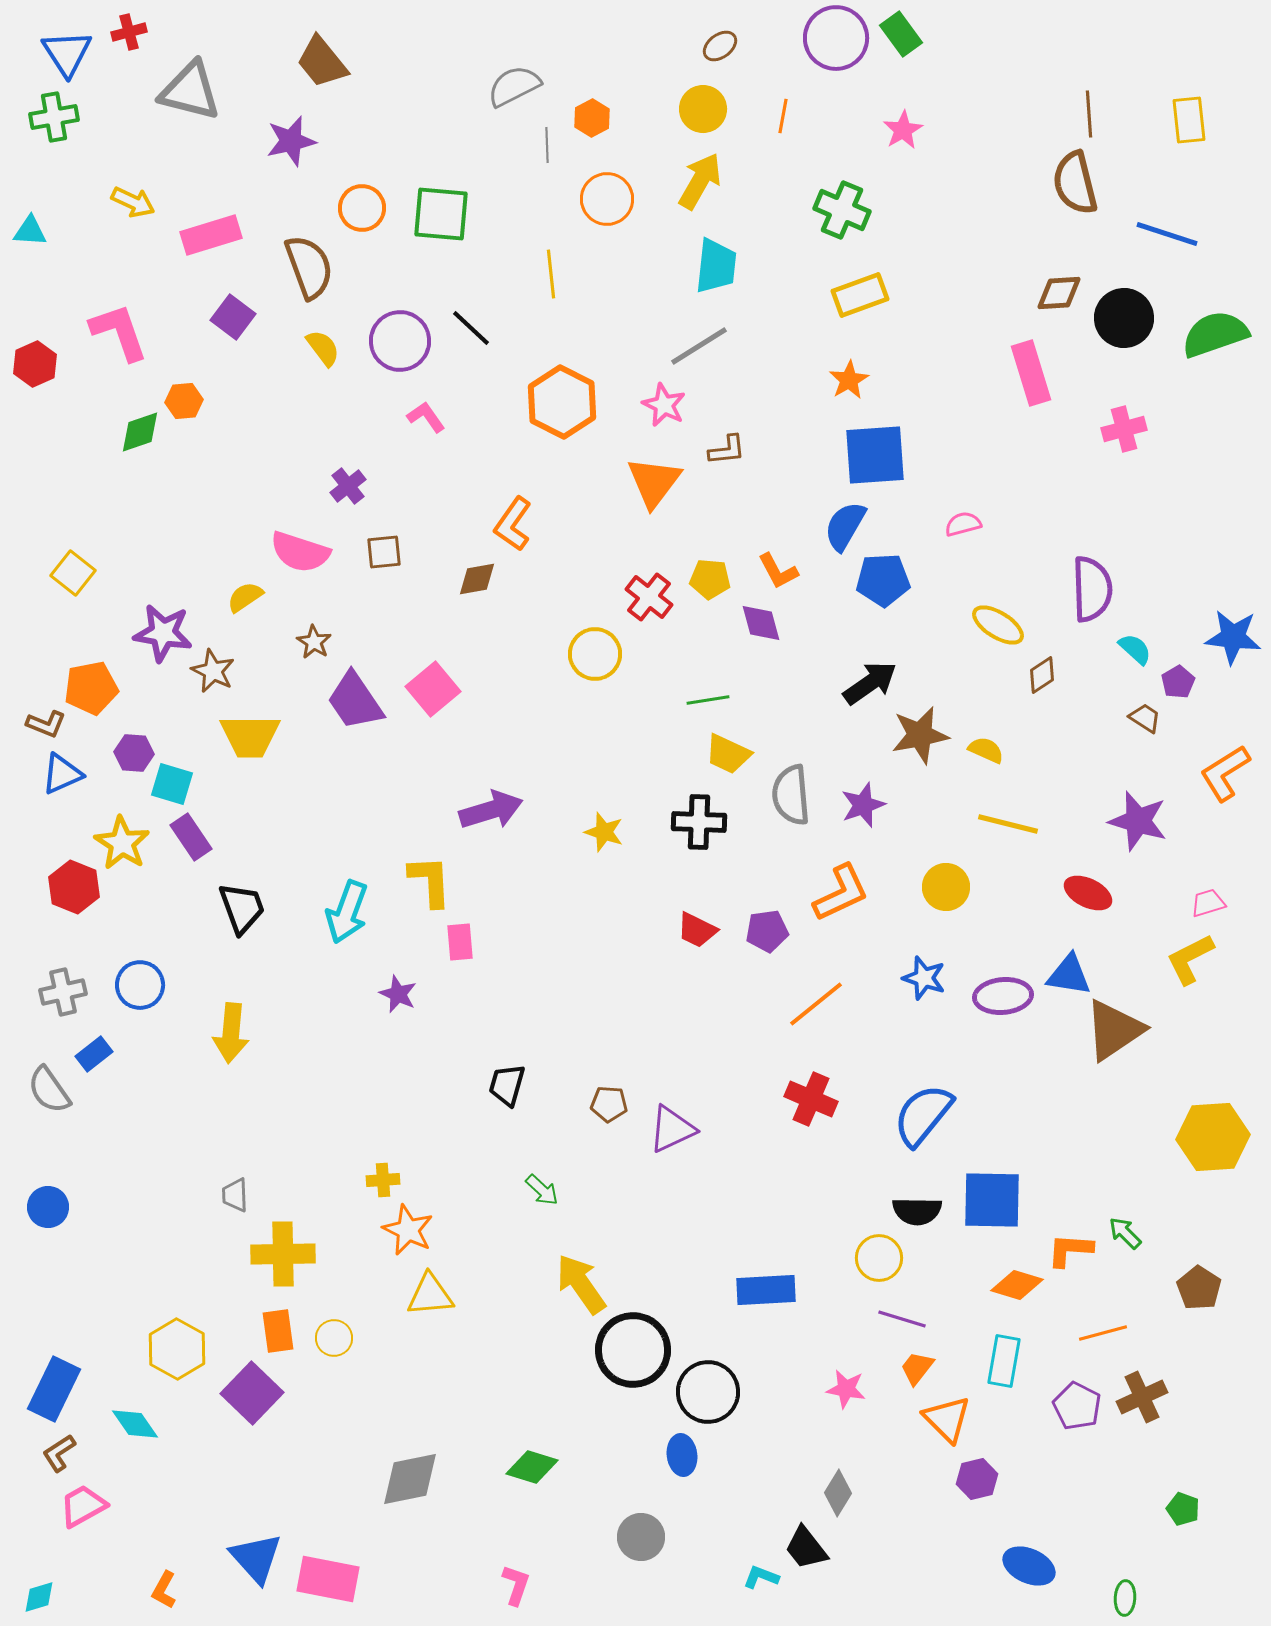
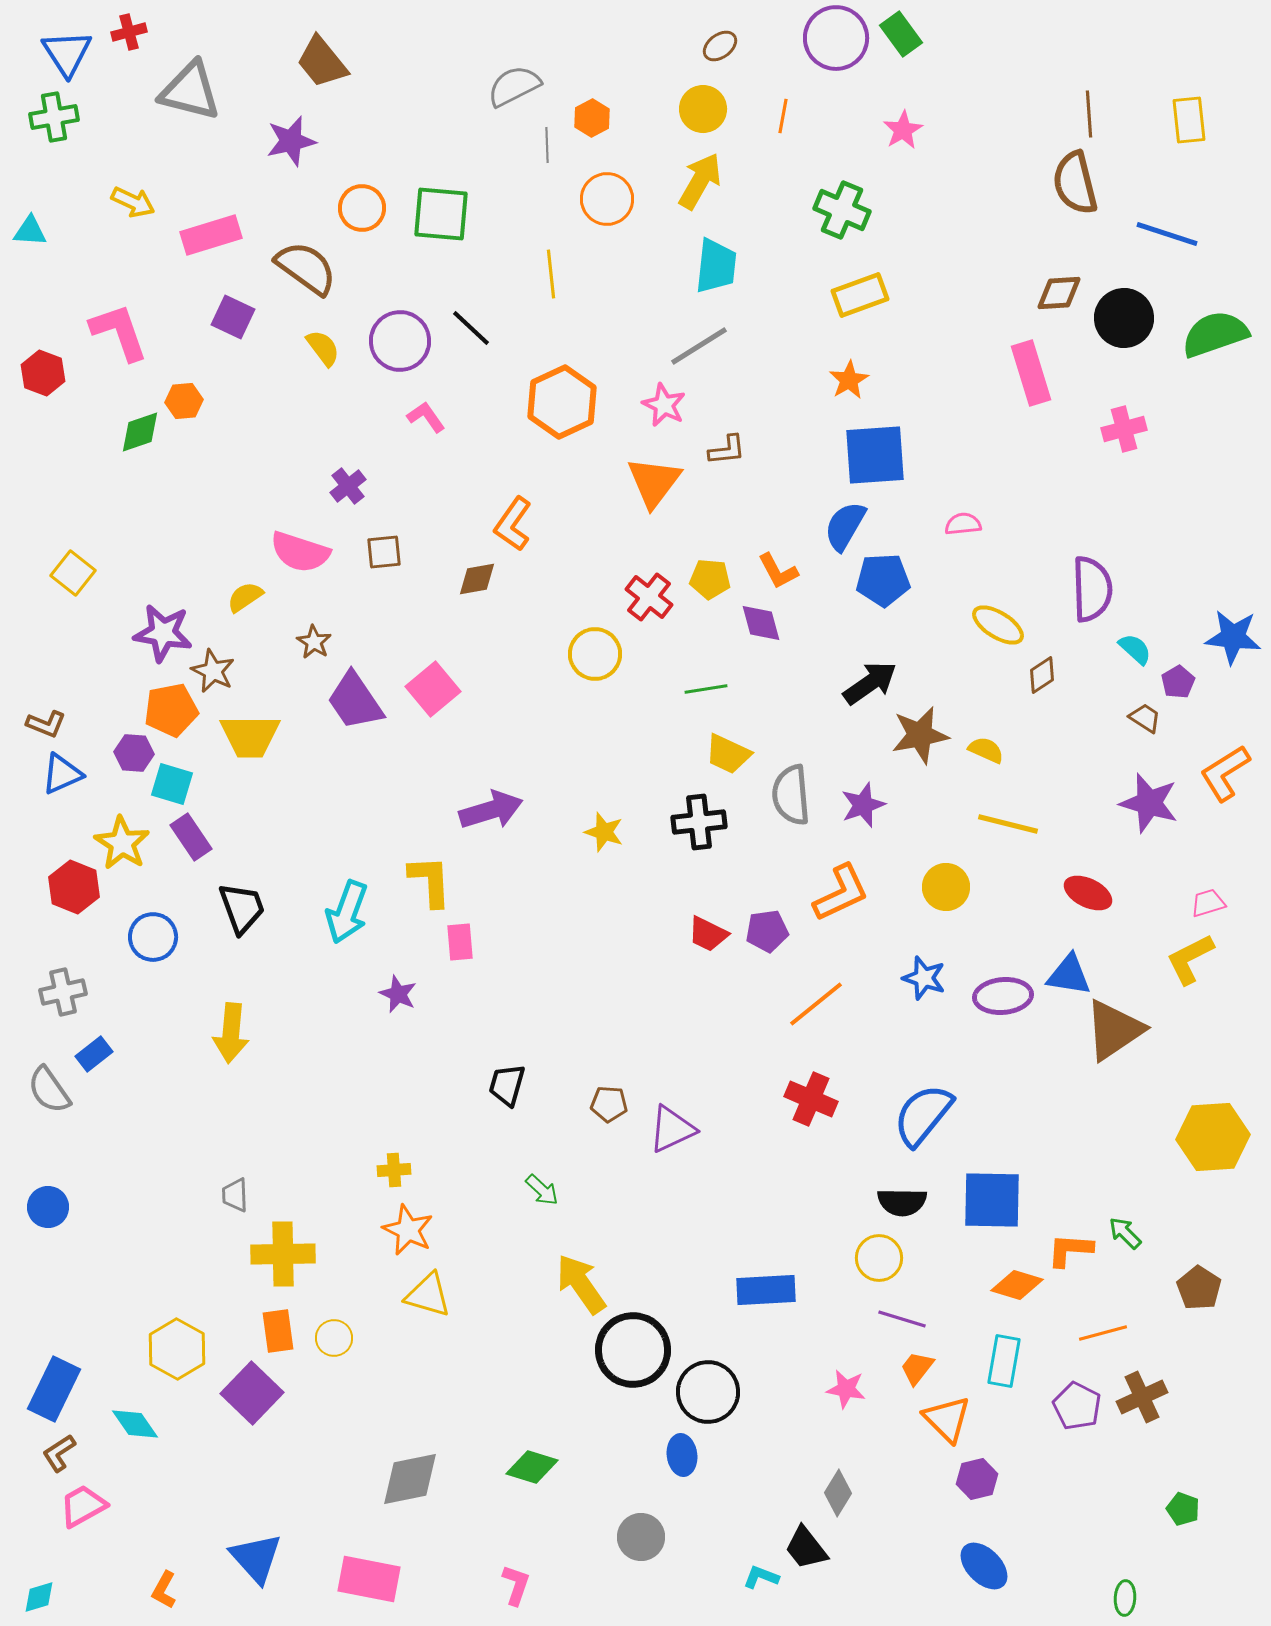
brown semicircle at (309, 267): moved 3 px left, 1 px down; rotated 34 degrees counterclockwise
purple square at (233, 317): rotated 12 degrees counterclockwise
red hexagon at (35, 364): moved 8 px right, 9 px down; rotated 15 degrees counterclockwise
orange hexagon at (562, 402): rotated 8 degrees clockwise
pink semicircle at (963, 524): rotated 9 degrees clockwise
orange pentagon at (91, 688): moved 80 px right, 22 px down
green line at (708, 700): moved 2 px left, 11 px up
purple star at (1138, 821): moved 11 px right, 18 px up
black cross at (699, 822): rotated 8 degrees counterclockwise
red trapezoid at (697, 930): moved 11 px right, 4 px down
blue circle at (140, 985): moved 13 px right, 48 px up
yellow cross at (383, 1180): moved 11 px right, 10 px up
black semicircle at (917, 1211): moved 15 px left, 9 px up
yellow triangle at (430, 1295): moved 2 px left; rotated 21 degrees clockwise
blue ellipse at (1029, 1566): moved 45 px left; rotated 21 degrees clockwise
pink rectangle at (328, 1579): moved 41 px right
